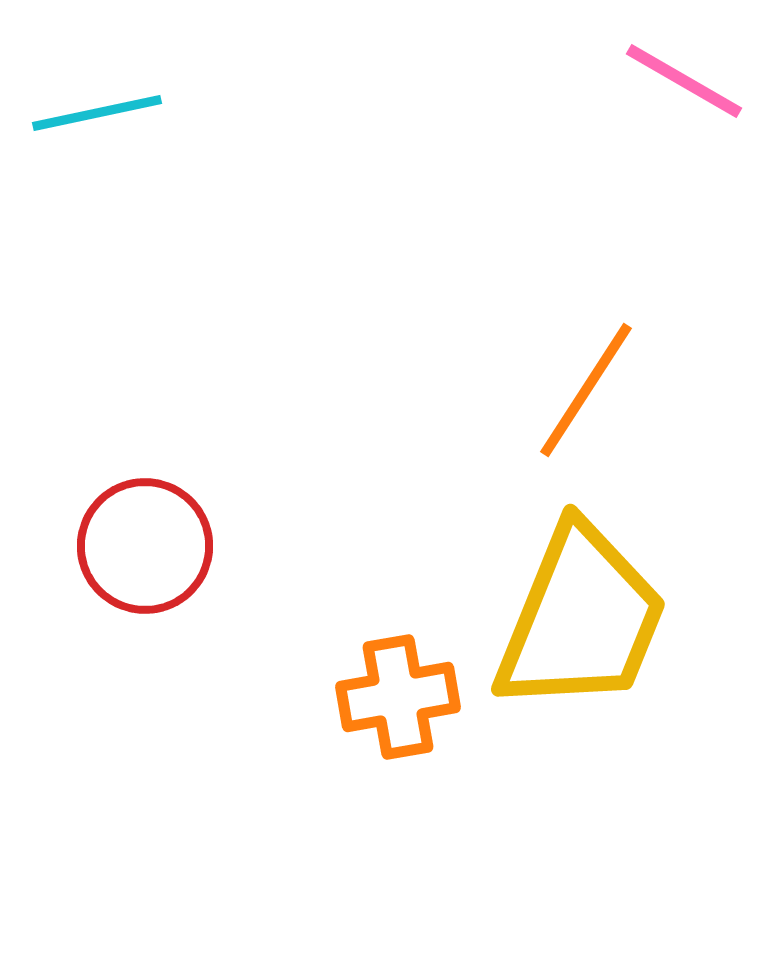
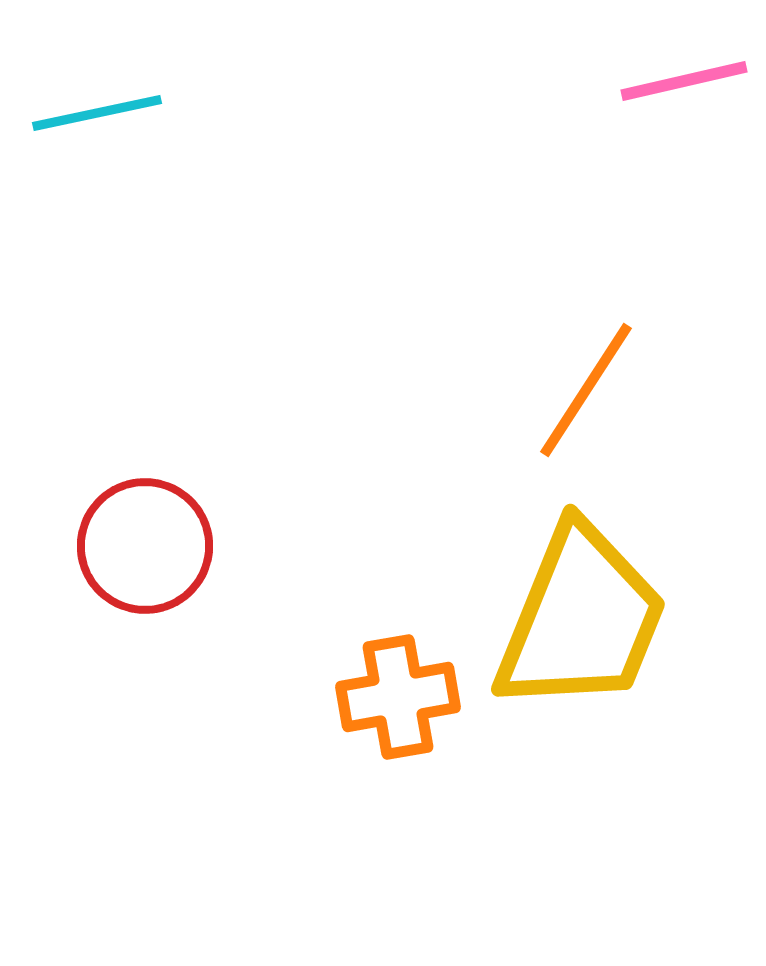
pink line: rotated 43 degrees counterclockwise
